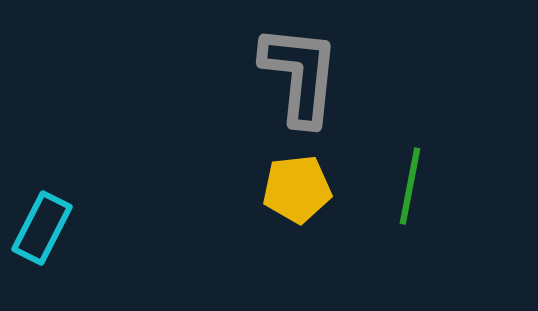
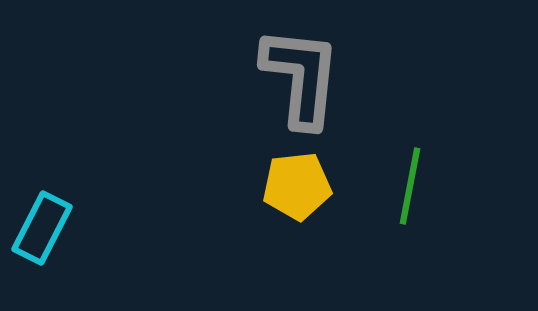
gray L-shape: moved 1 px right, 2 px down
yellow pentagon: moved 3 px up
